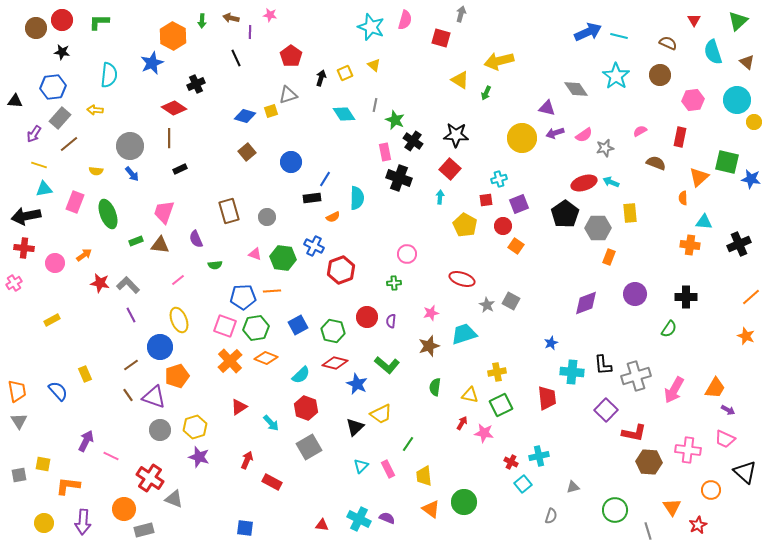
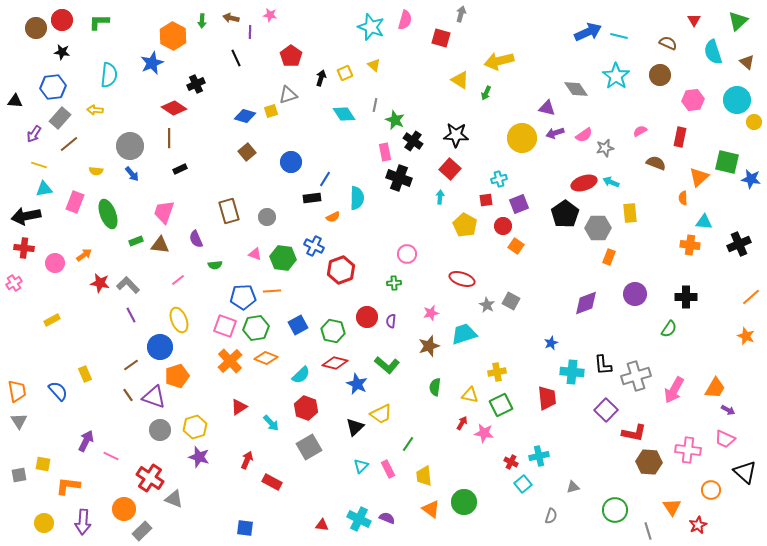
gray rectangle at (144, 530): moved 2 px left, 1 px down; rotated 30 degrees counterclockwise
